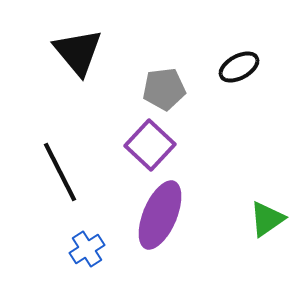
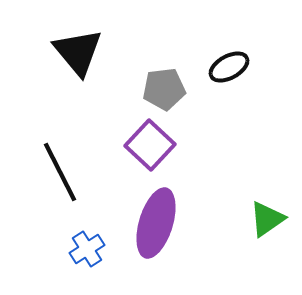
black ellipse: moved 10 px left
purple ellipse: moved 4 px left, 8 px down; rotated 6 degrees counterclockwise
